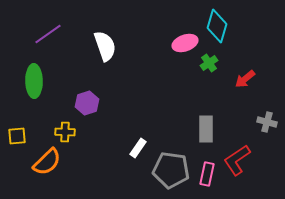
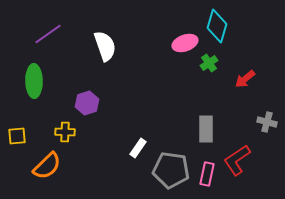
orange semicircle: moved 4 px down
